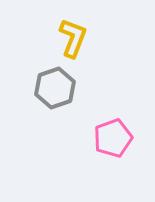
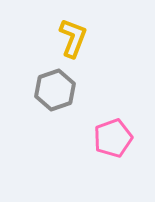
gray hexagon: moved 2 px down
